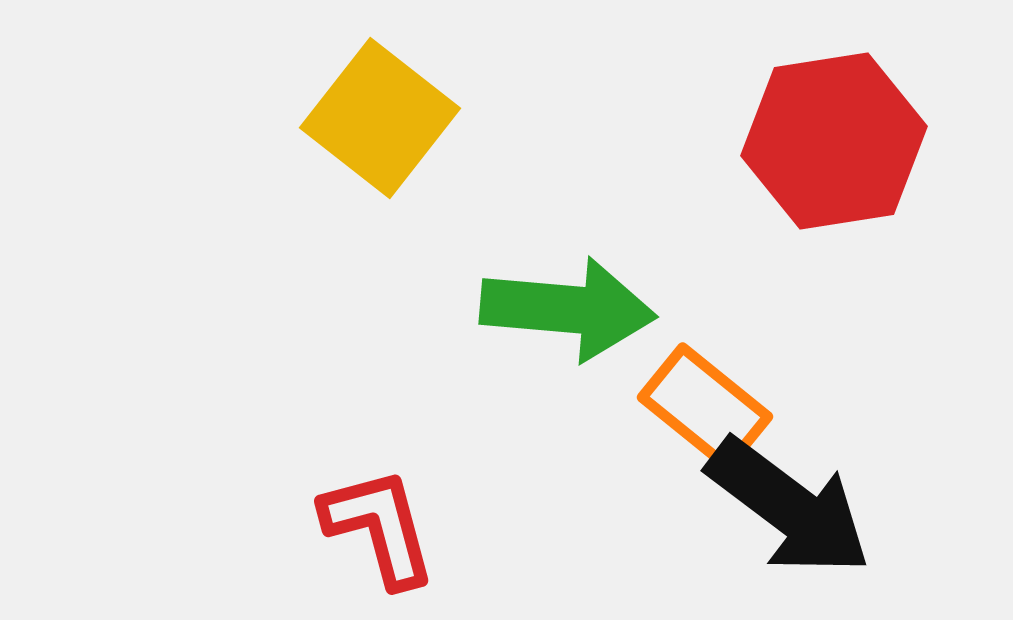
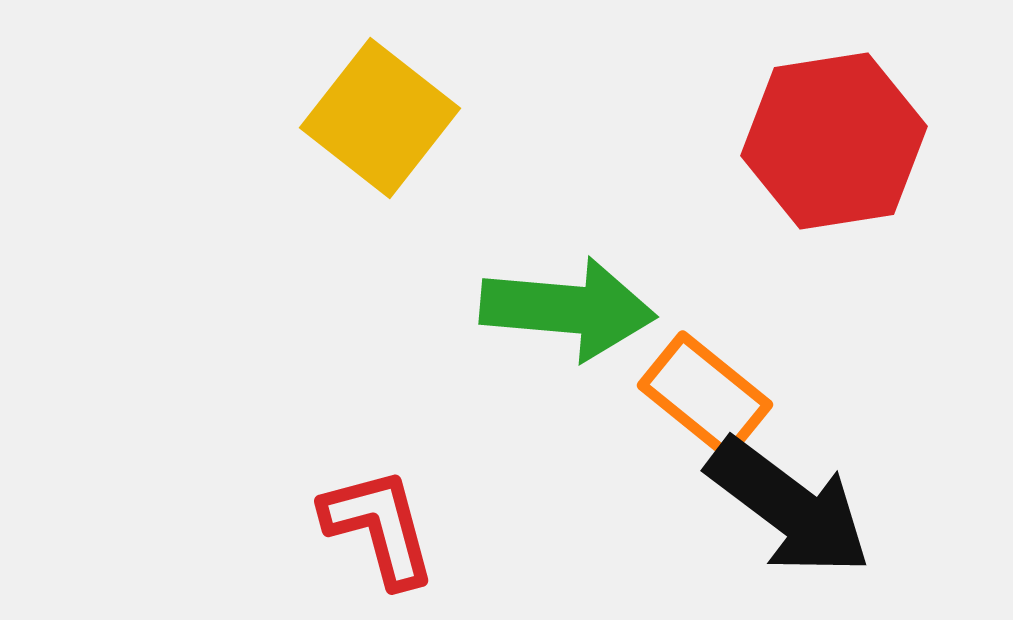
orange rectangle: moved 12 px up
